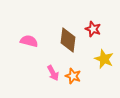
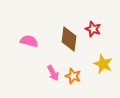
brown diamond: moved 1 px right, 1 px up
yellow star: moved 1 px left, 5 px down
